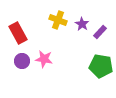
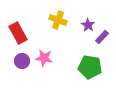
purple star: moved 6 px right, 1 px down
purple rectangle: moved 2 px right, 5 px down
pink star: moved 1 px up
green pentagon: moved 11 px left, 1 px down
